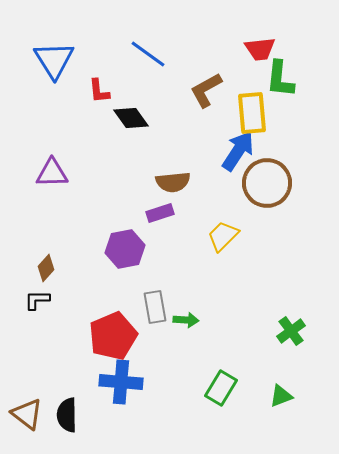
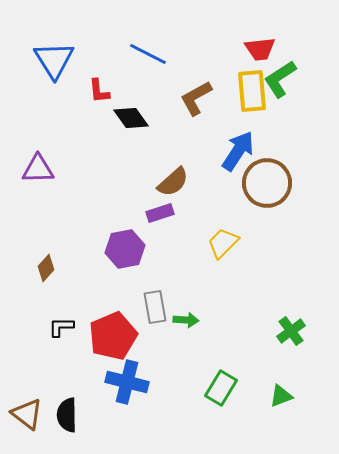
blue line: rotated 9 degrees counterclockwise
green L-shape: rotated 51 degrees clockwise
brown L-shape: moved 10 px left, 8 px down
yellow rectangle: moved 22 px up
purple triangle: moved 14 px left, 4 px up
brown semicircle: rotated 36 degrees counterclockwise
yellow trapezoid: moved 7 px down
black L-shape: moved 24 px right, 27 px down
blue cross: moved 6 px right; rotated 9 degrees clockwise
